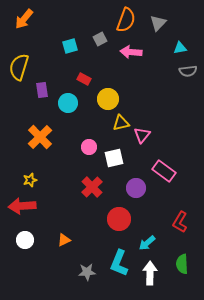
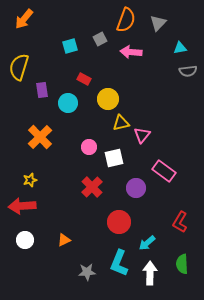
red circle: moved 3 px down
